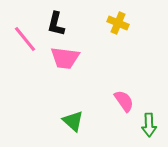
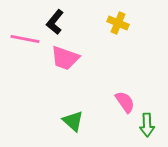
black L-shape: moved 1 px left, 2 px up; rotated 25 degrees clockwise
pink line: rotated 40 degrees counterclockwise
pink trapezoid: rotated 12 degrees clockwise
pink semicircle: moved 1 px right, 1 px down
green arrow: moved 2 px left
